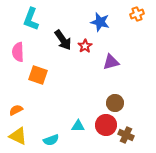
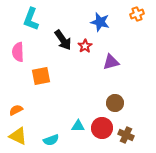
orange square: moved 3 px right, 1 px down; rotated 30 degrees counterclockwise
red circle: moved 4 px left, 3 px down
